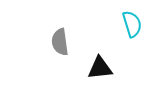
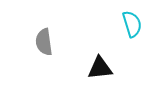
gray semicircle: moved 16 px left
